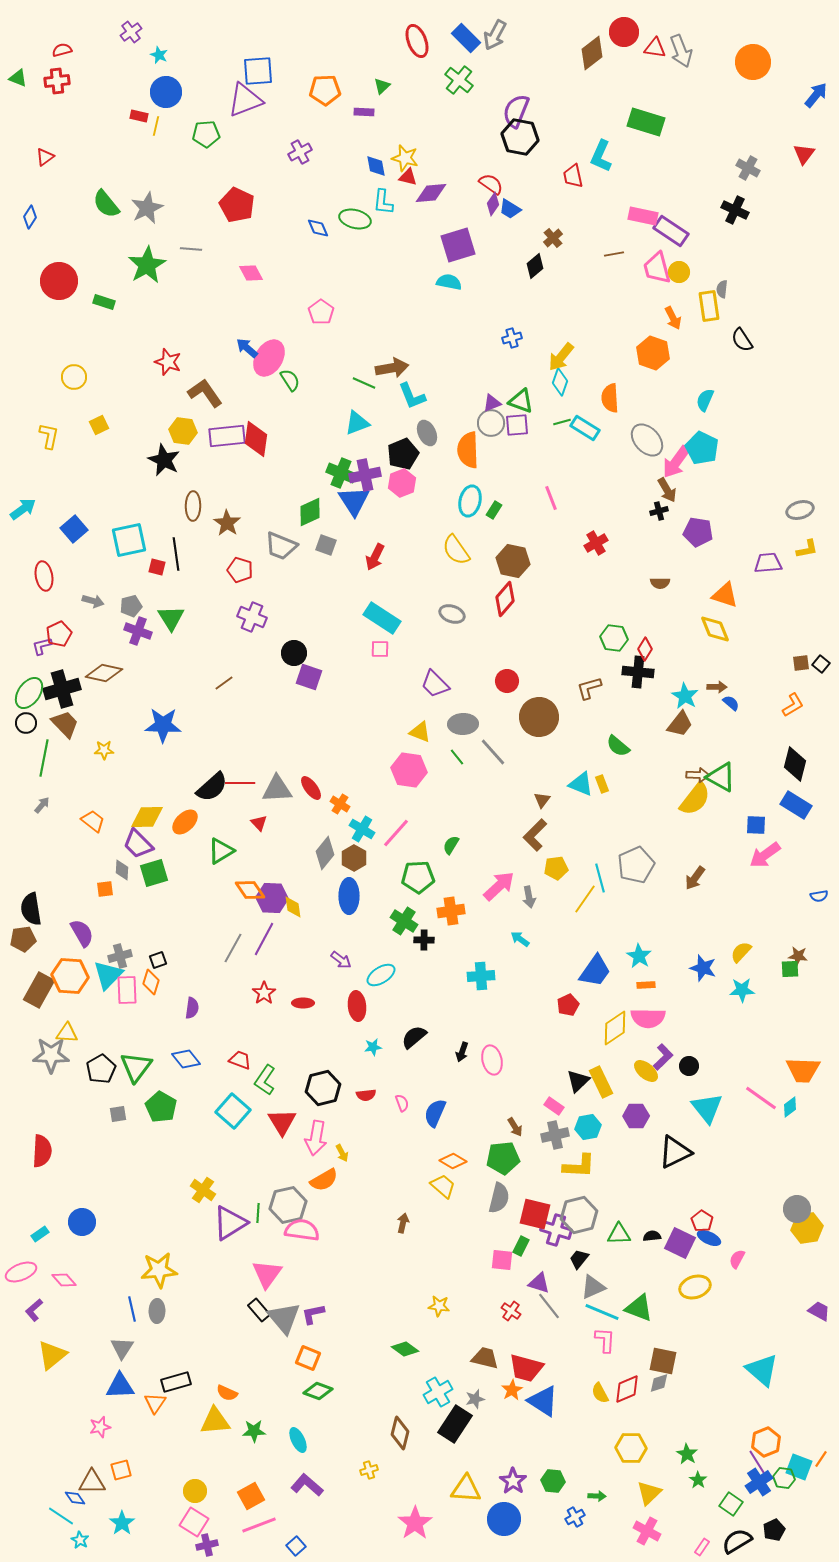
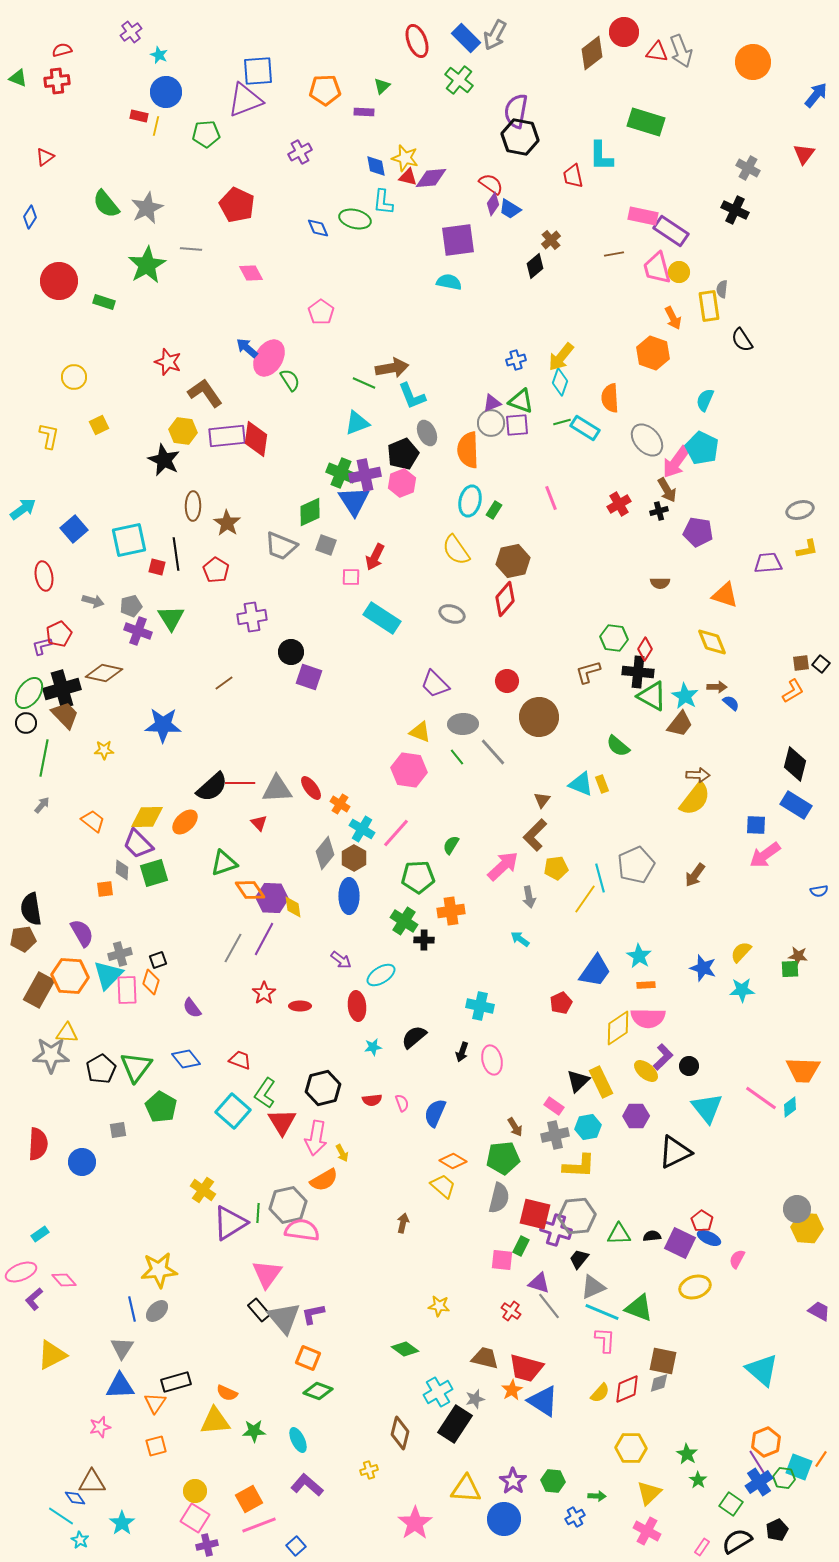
red triangle at (655, 48): moved 2 px right, 4 px down
purple semicircle at (516, 111): rotated 12 degrees counterclockwise
cyan L-shape at (601, 156): rotated 24 degrees counterclockwise
purple diamond at (431, 193): moved 15 px up
brown cross at (553, 238): moved 2 px left, 2 px down
purple square at (458, 245): moved 5 px up; rotated 9 degrees clockwise
blue cross at (512, 338): moved 4 px right, 22 px down
red cross at (596, 543): moved 23 px right, 39 px up
brown hexagon at (513, 561): rotated 24 degrees counterclockwise
red pentagon at (240, 570): moved 24 px left; rotated 15 degrees clockwise
purple cross at (252, 617): rotated 32 degrees counterclockwise
yellow diamond at (715, 629): moved 3 px left, 13 px down
pink square at (380, 649): moved 29 px left, 72 px up
black circle at (294, 653): moved 3 px left, 1 px up
brown L-shape at (589, 688): moved 1 px left, 16 px up
orange L-shape at (793, 705): moved 14 px up
brown trapezoid at (65, 724): moved 9 px up
green triangle at (721, 777): moved 69 px left, 81 px up
green triangle at (221, 851): moved 3 px right, 12 px down; rotated 12 degrees clockwise
brown arrow at (695, 878): moved 3 px up
pink arrow at (499, 886): moved 4 px right, 20 px up
blue semicircle at (819, 896): moved 5 px up
gray cross at (120, 956): moved 2 px up
cyan cross at (481, 976): moved 1 px left, 30 px down; rotated 16 degrees clockwise
red ellipse at (303, 1003): moved 3 px left, 3 px down
red pentagon at (568, 1005): moved 7 px left, 2 px up
purple semicircle at (192, 1008): rotated 135 degrees clockwise
yellow diamond at (615, 1028): moved 3 px right
green L-shape at (265, 1080): moved 13 px down
red semicircle at (366, 1095): moved 6 px right, 5 px down
gray square at (118, 1114): moved 16 px down
red semicircle at (42, 1151): moved 4 px left, 7 px up
gray hexagon at (579, 1215): moved 2 px left, 1 px down; rotated 9 degrees clockwise
blue circle at (82, 1222): moved 60 px up
yellow hexagon at (807, 1228): rotated 12 degrees clockwise
purple L-shape at (34, 1310): moved 11 px up
gray ellipse at (157, 1311): rotated 45 degrees clockwise
yellow triangle at (52, 1355): rotated 12 degrees clockwise
yellow semicircle at (600, 1393): rotated 110 degrees counterclockwise
orange square at (121, 1470): moved 35 px right, 24 px up
orange square at (251, 1496): moved 2 px left, 3 px down
pink square at (194, 1522): moved 1 px right, 4 px up
black pentagon at (774, 1530): moved 3 px right
